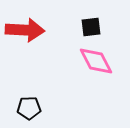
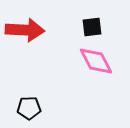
black square: moved 1 px right
